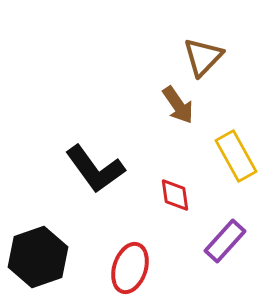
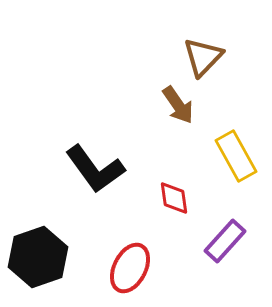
red diamond: moved 1 px left, 3 px down
red ellipse: rotated 9 degrees clockwise
